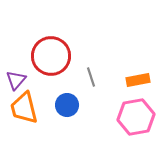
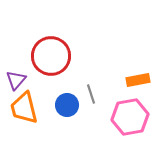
gray line: moved 17 px down
pink hexagon: moved 6 px left
